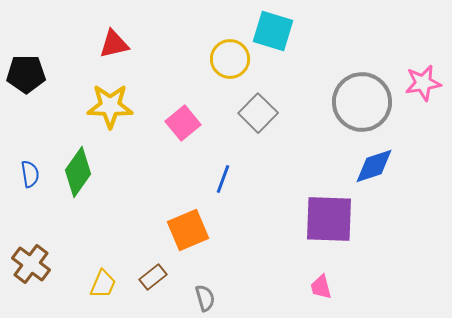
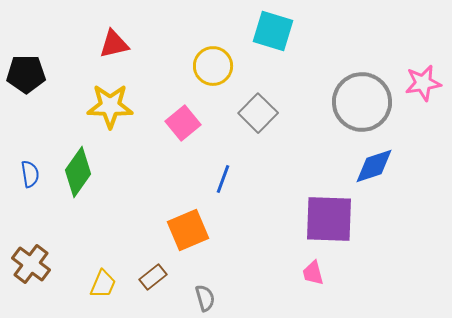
yellow circle: moved 17 px left, 7 px down
pink trapezoid: moved 8 px left, 14 px up
